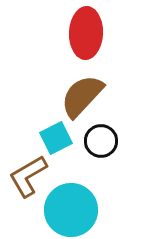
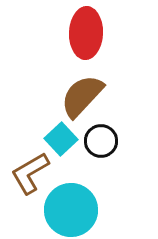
cyan square: moved 5 px right, 1 px down; rotated 16 degrees counterclockwise
brown L-shape: moved 2 px right, 3 px up
